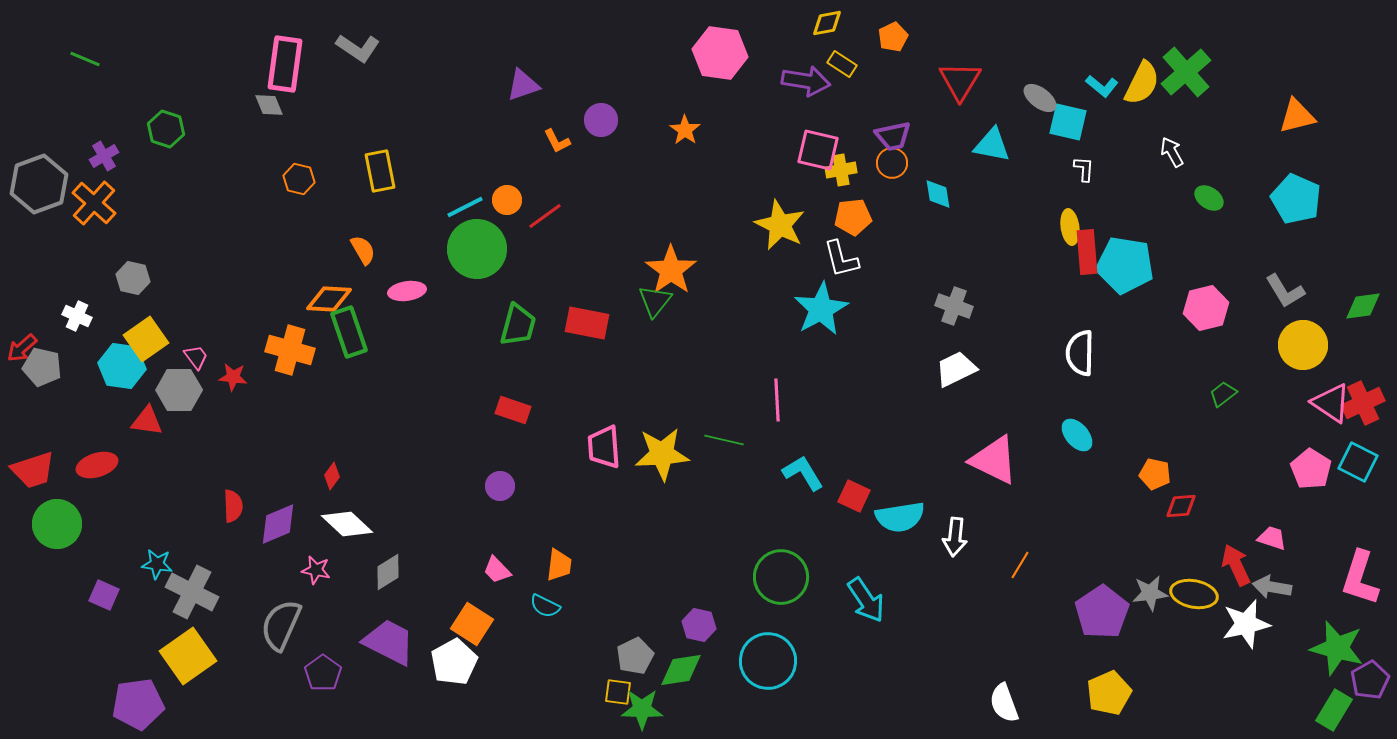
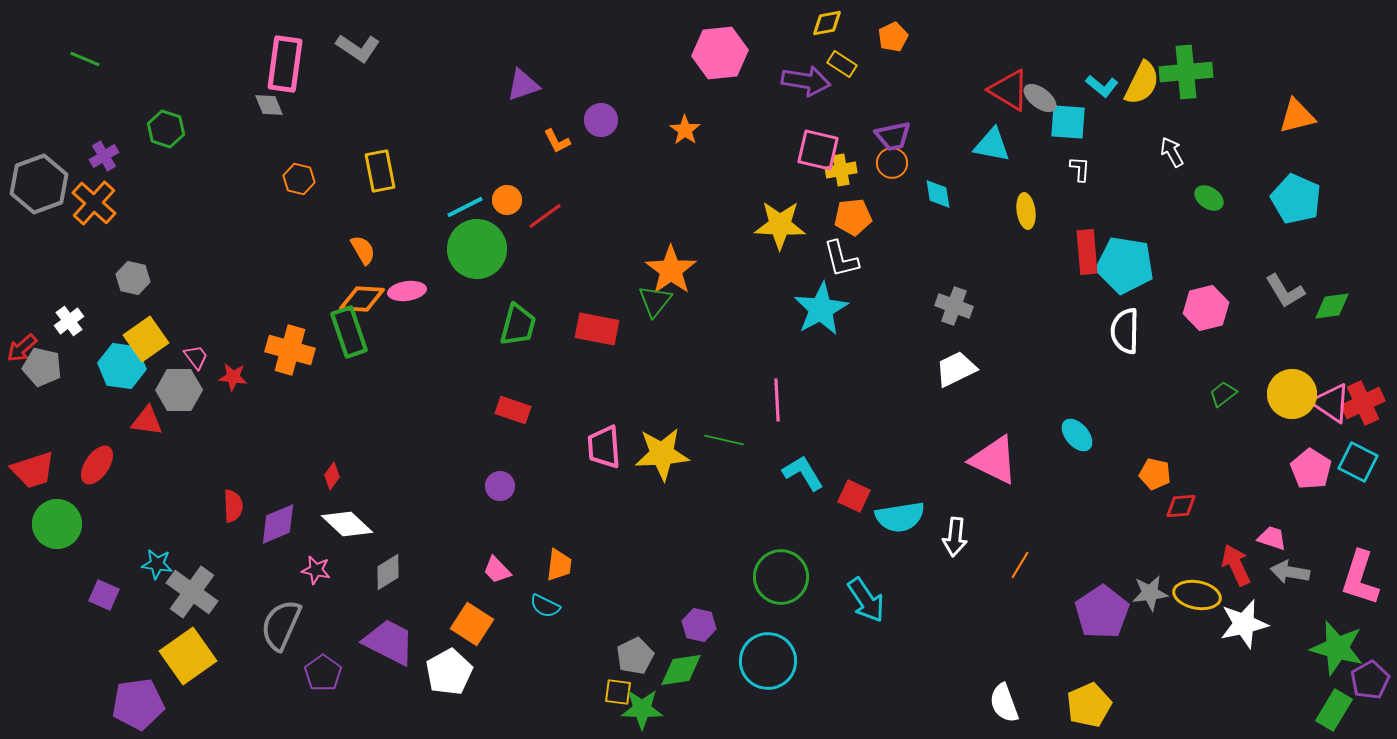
pink hexagon at (720, 53): rotated 14 degrees counterclockwise
green cross at (1186, 72): rotated 36 degrees clockwise
red triangle at (960, 81): moved 49 px right, 9 px down; rotated 30 degrees counterclockwise
cyan square at (1068, 122): rotated 9 degrees counterclockwise
white L-shape at (1084, 169): moved 4 px left
yellow star at (780, 225): rotated 24 degrees counterclockwise
yellow ellipse at (1070, 227): moved 44 px left, 16 px up
orange diamond at (329, 299): moved 33 px right
green diamond at (1363, 306): moved 31 px left
white cross at (77, 316): moved 8 px left, 5 px down; rotated 28 degrees clockwise
red rectangle at (587, 323): moved 10 px right, 6 px down
yellow circle at (1303, 345): moved 11 px left, 49 px down
white semicircle at (1080, 353): moved 45 px right, 22 px up
red ellipse at (97, 465): rotated 39 degrees counterclockwise
gray arrow at (1272, 587): moved 18 px right, 15 px up
gray cross at (192, 592): rotated 9 degrees clockwise
yellow ellipse at (1194, 594): moved 3 px right, 1 px down
white star at (1246, 624): moved 2 px left
white pentagon at (454, 662): moved 5 px left, 10 px down
yellow pentagon at (1109, 693): moved 20 px left, 12 px down
